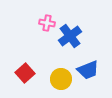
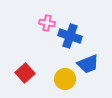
blue cross: rotated 35 degrees counterclockwise
blue trapezoid: moved 6 px up
yellow circle: moved 4 px right
